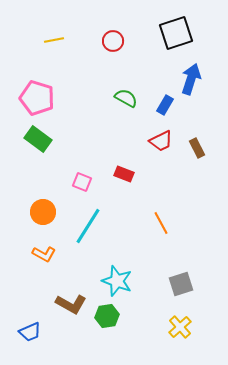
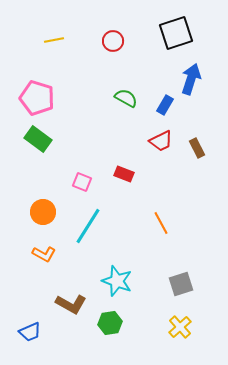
green hexagon: moved 3 px right, 7 px down
